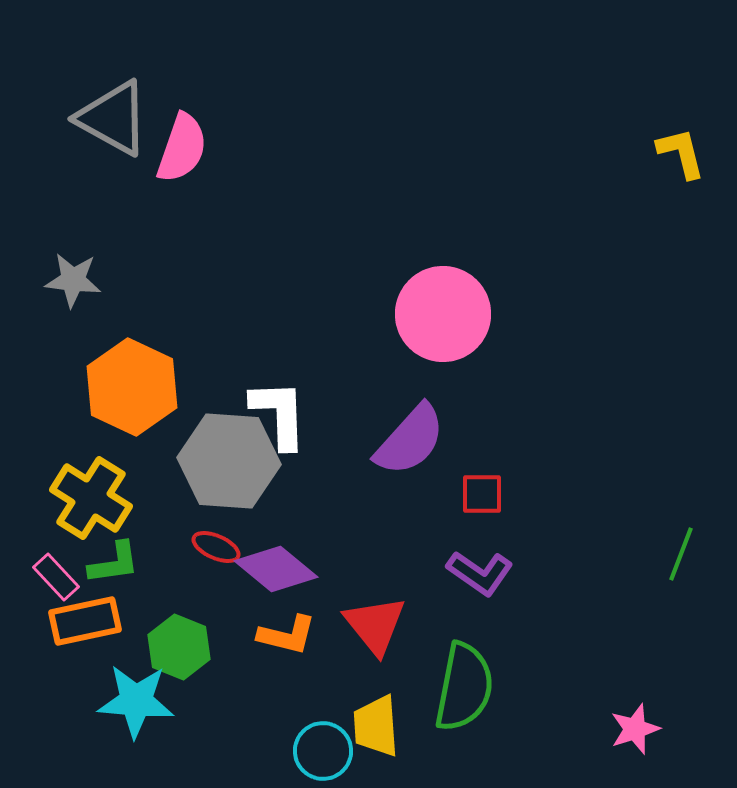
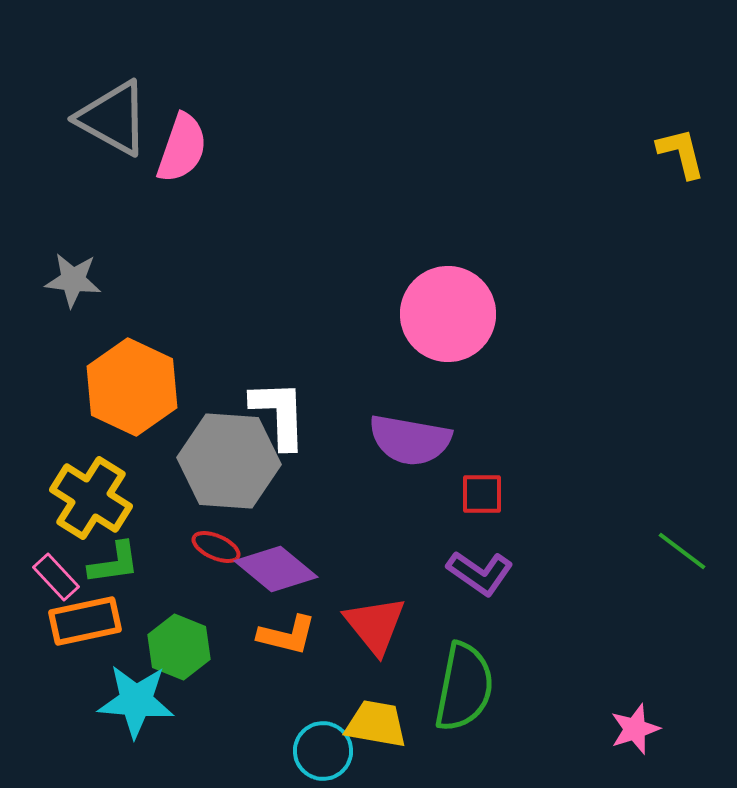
pink circle: moved 5 px right
purple semicircle: rotated 58 degrees clockwise
green line: moved 1 px right, 3 px up; rotated 74 degrees counterclockwise
yellow trapezoid: moved 2 px up; rotated 104 degrees clockwise
